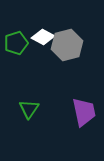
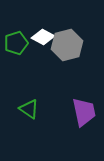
green triangle: rotated 30 degrees counterclockwise
